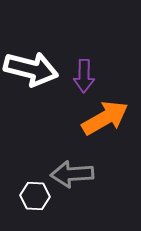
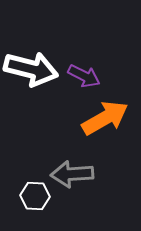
purple arrow: rotated 64 degrees counterclockwise
